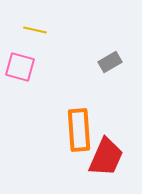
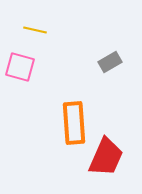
orange rectangle: moved 5 px left, 7 px up
